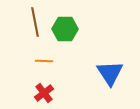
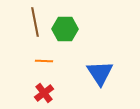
blue triangle: moved 10 px left
